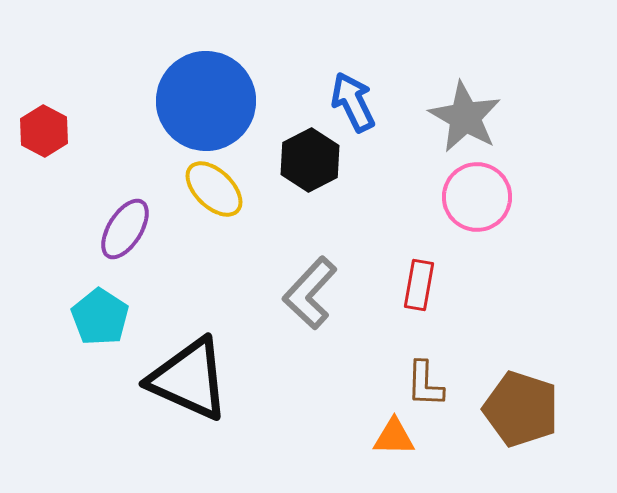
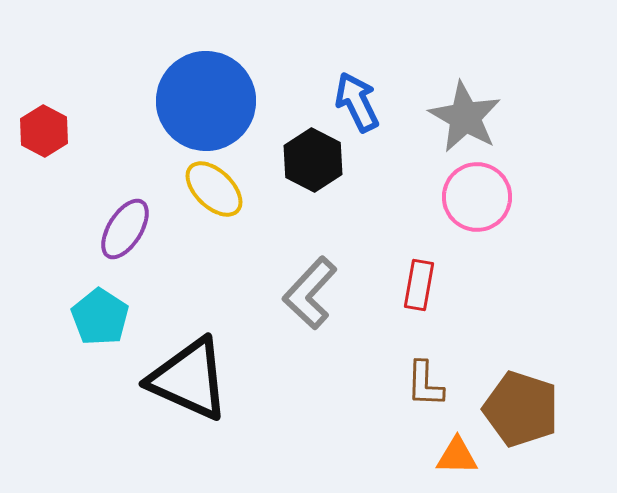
blue arrow: moved 4 px right
black hexagon: moved 3 px right; rotated 6 degrees counterclockwise
orange triangle: moved 63 px right, 19 px down
